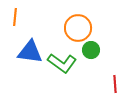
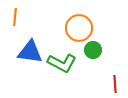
orange circle: moved 1 px right
green circle: moved 2 px right
green L-shape: rotated 8 degrees counterclockwise
